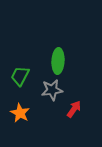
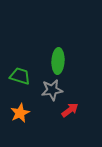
green trapezoid: rotated 80 degrees clockwise
red arrow: moved 4 px left, 1 px down; rotated 18 degrees clockwise
orange star: rotated 18 degrees clockwise
